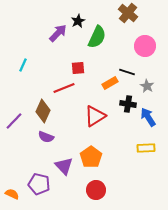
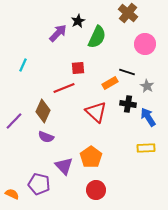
pink circle: moved 2 px up
red triangle: moved 1 px right, 4 px up; rotated 45 degrees counterclockwise
